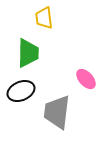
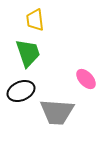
yellow trapezoid: moved 9 px left, 2 px down
green trapezoid: rotated 20 degrees counterclockwise
gray trapezoid: rotated 93 degrees counterclockwise
